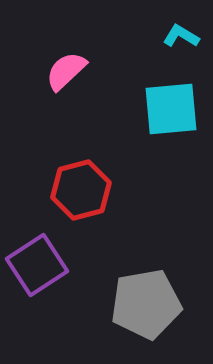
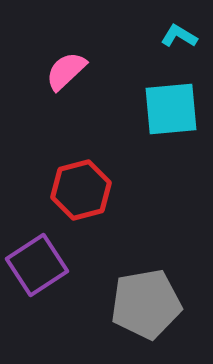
cyan L-shape: moved 2 px left
